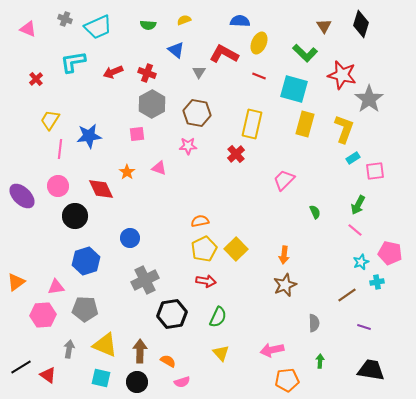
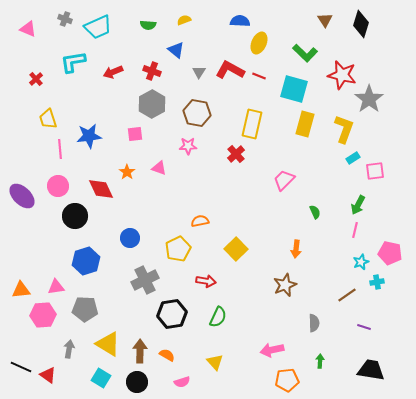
brown triangle at (324, 26): moved 1 px right, 6 px up
red L-shape at (224, 54): moved 6 px right, 16 px down
red cross at (147, 73): moved 5 px right, 2 px up
yellow trapezoid at (50, 120): moved 2 px left, 1 px up; rotated 50 degrees counterclockwise
pink square at (137, 134): moved 2 px left
pink line at (60, 149): rotated 12 degrees counterclockwise
pink line at (355, 230): rotated 63 degrees clockwise
yellow pentagon at (204, 249): moved 26 px left
orange arrow at (284, 255): moved 12 px right, 6 px up
orange triangle at (16, 282): moved 5 px right, 8 px down; rotated 30 degrees clockwise
yellow triangle at (105, 345): moved 3 px right, 1 px up; rotated 8 degrees clockwise
yellow triangle at (221, 353): moved 6 px left, 9 px down
orange semicircle at (168, 361): moved 1 px left, 6 px up
black line at (21, 367): rotated 55 degrees clockwise
cyan square at (101, 378): rotated 18 degrees clockwise
